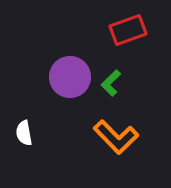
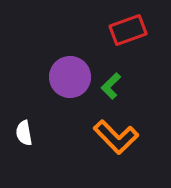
green L-shape: moved 3 px down
